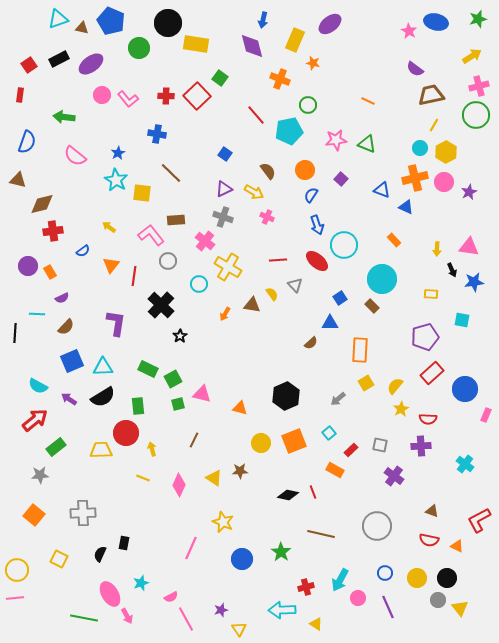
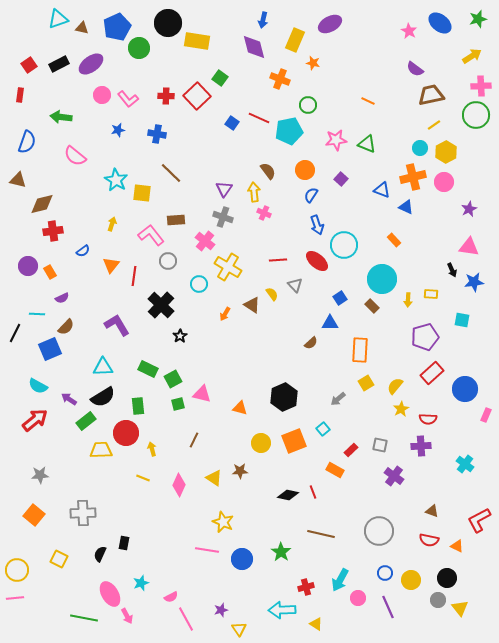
blue pentagon at (111, 21): moved 6 px right, 6 px down; rotated 24 degrees clockwise
blue ellipse at (436, 22): moved 4 px right, 1 px down; rotated 25 degrees clockwise
purple ellipse at (330, 24): rotated 10 degrees clockwise
yellow rectangle at (196, 44): moved 1 px right, 3 px up
purple diamond at (252, 46): moved 2 px right, 1 px down
black rectangle at (59, 59): moved 5 px down
pink cross at (479, 86): moved 2 px right; rotated 12 degrees clockwise
red line at (256, 115): moved 3 px right, 3 px down; rotated 25 degrees counterclockwise
green arrow at (64, 117): moved 3 px left
yellow line at (434, 125): rotated 24 degrees clockwise
blue star at (118, 153): moved 23 px up; rotated 16 degrees clockwise
blue square at (225, 154): moved 7 px right, 31 px up
orange cross at (415, 178): moved 2 px left, 1 px up
purple triangle at (224, 189): rotated 30 degrees counterclockwise
yellow arrow at (254, 192): rotated 126 degrees counterclockwise
purple star at (469, 192): moved 17 px down
pink cross at (267, 217): moved 3 px left, 4 px up
yellow arrow at (109, 227): moved 3 px right, 3 px up; rotated 72 degrees clockwise
yellow arrow at (437, 249): moved 29 px left, 51 px down
brown triangle at (252, 305): rotated 24 degrees clockwise
purple L-shape at (116, 323): moved 1 px right, 2 px down; rotated 40 degrees counterclockwise
black line at (15, 333): rotated 24 degrees clockwise
blue square at (72, 361): moved 22 px left, 12 px up
black hexagon at (286, 396): moved 2 px left, 1 px down
cyan square at (329, 433): moved 6 px left, 4 px up
green rectangle at (56, 447): moved 30 px right, 26 px up
gray circle at (377, 526): moved 2 px right, 5 px down
pink line at (191, 548): moved 16 px right, 2 px down; rotated 75 degrees clockwise
yellow circle at (417, 578): moved 6 px left, 2 px down
